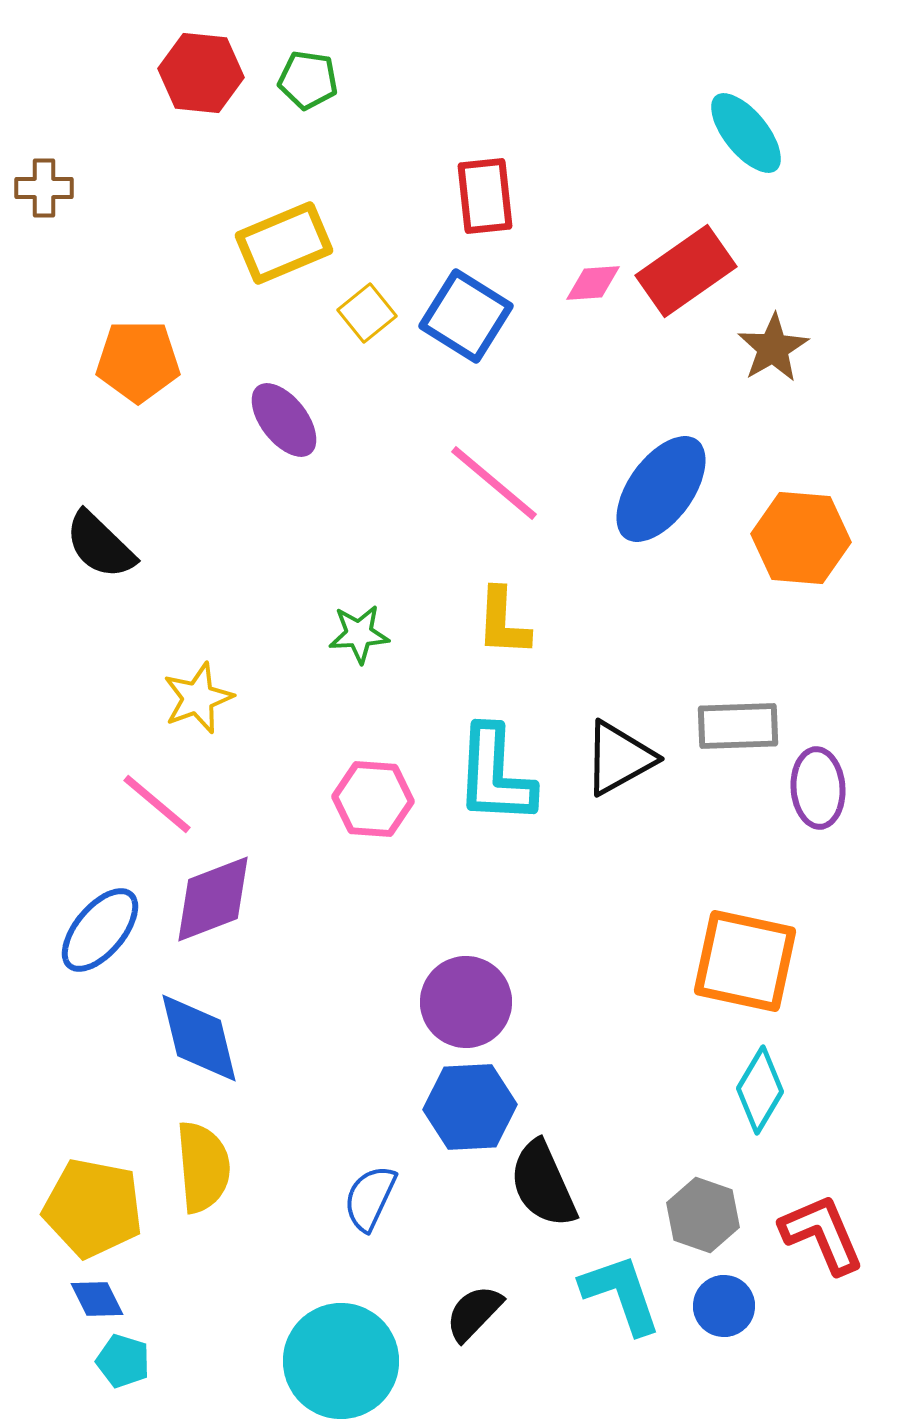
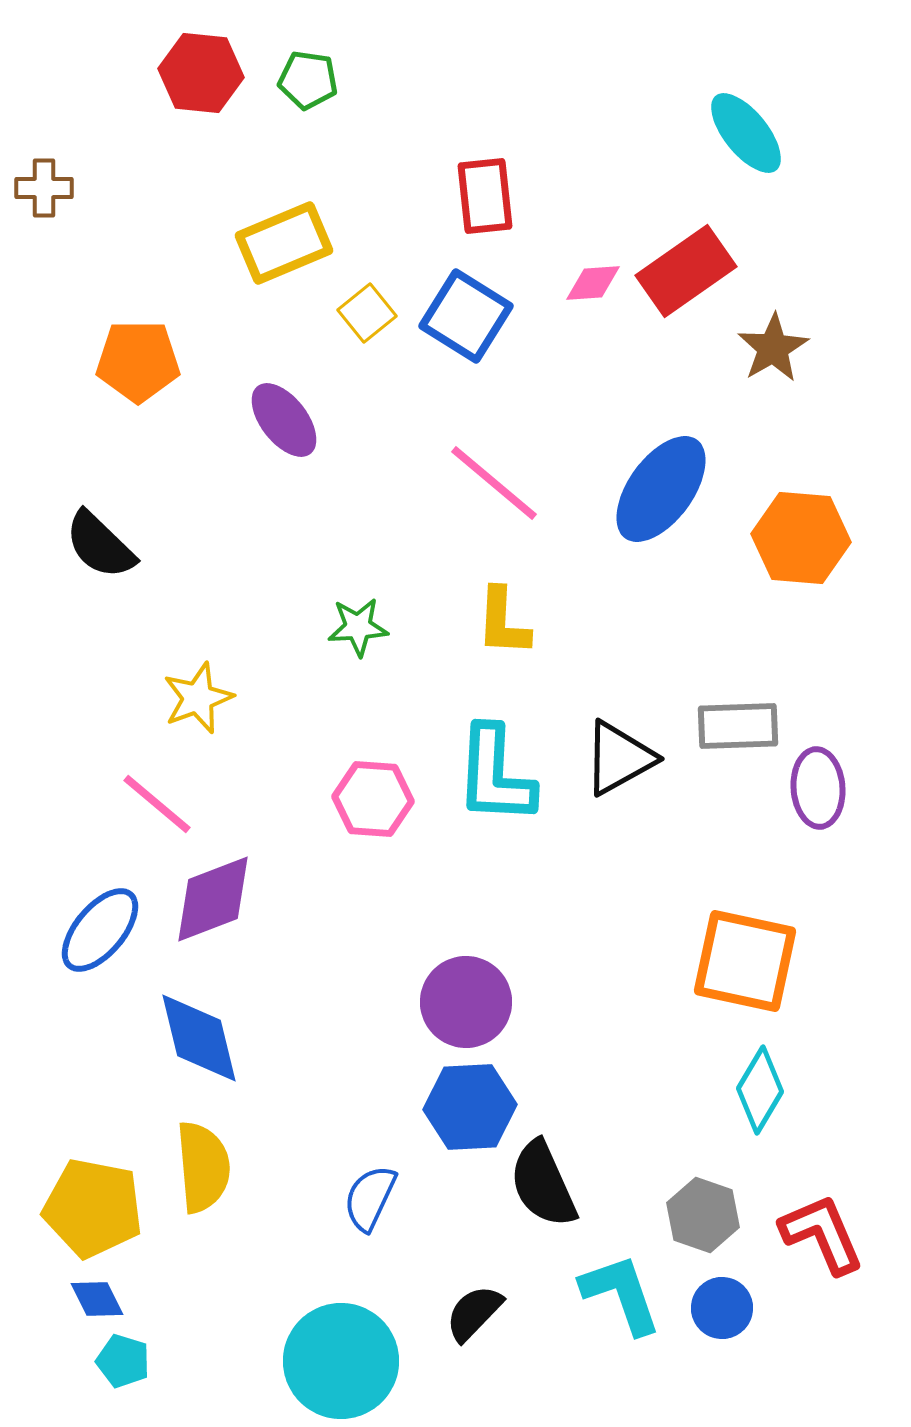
green star at (359, 634): moved 1 px left, 7 px up
blue circle at (724, 1306): moved 2 px left, 2 px down
